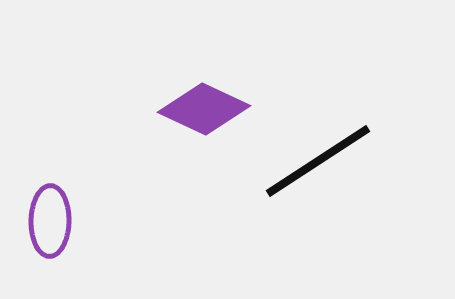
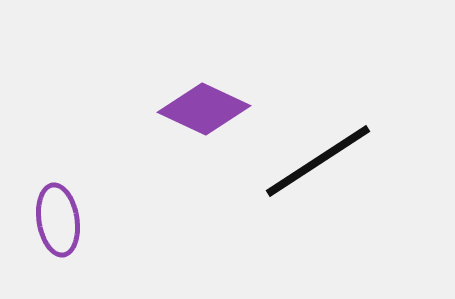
purple ellipse: moved 8 px right, 1 px up; rotated 10 degrees counterclockwise
